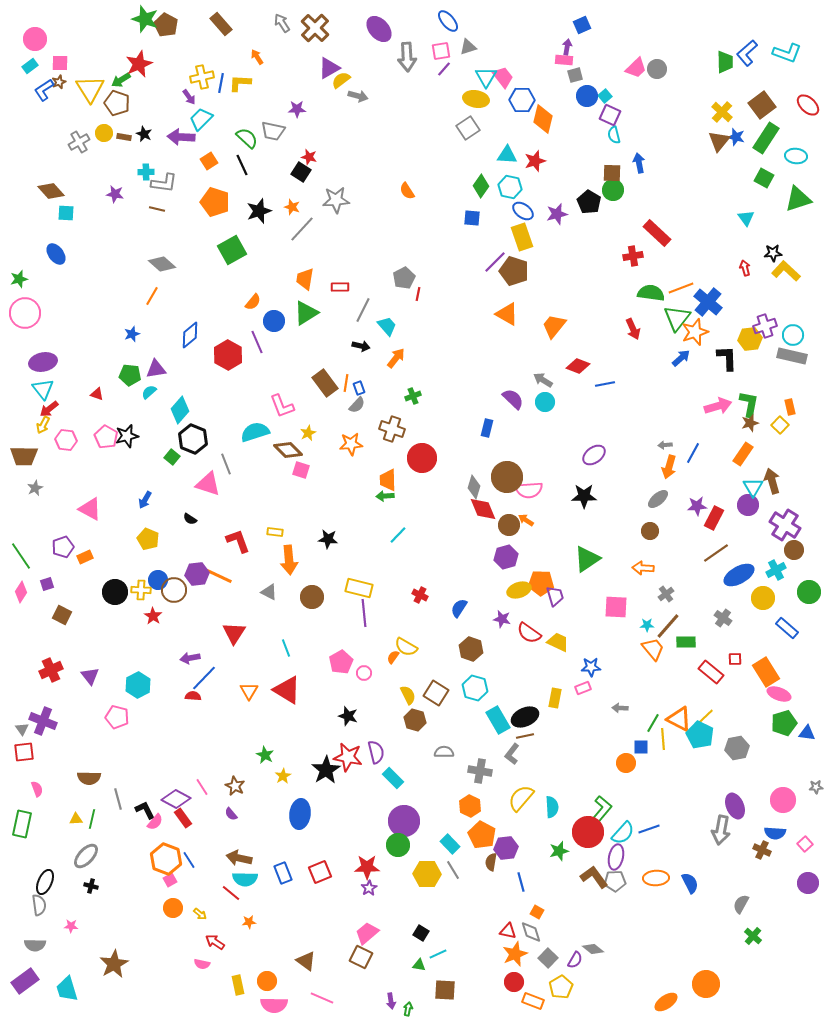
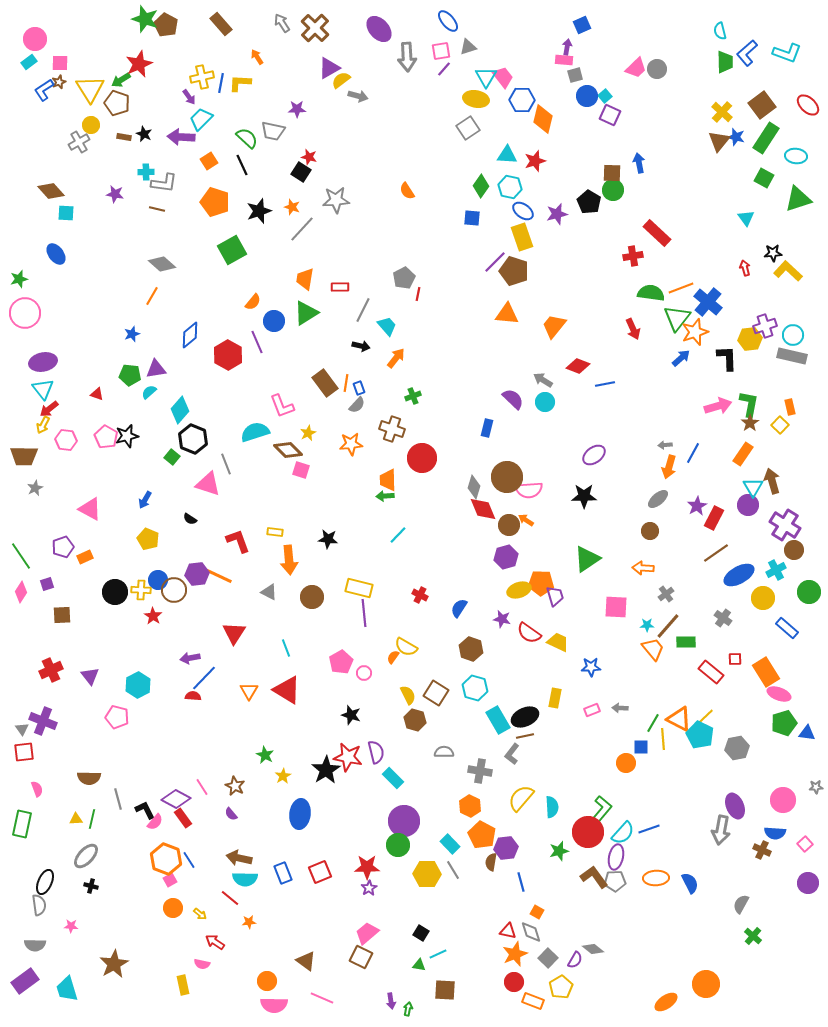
cyan rectangle at (30, 66): moved 1 px left, 4 px up
yellow circle at (104, 133): moved 13 px left, 8 px up
cyan semicircle at (614, 135): moved 106 px right, 104 px up
yellow L-shape at (786, 271): moved 2 px right
orange triangle at (507, 314): rotated 25 degrees counterclockwise
brown star at (750, 423): rotated 18 degrees counterclockwise
purple star at (697, 506): rotated 24 degrees counterclockwise
brown square at (62, 615): rotated 30 degrees counterclockwise
pink rectangle at (583, 688): moved 9 px right, 22 px down
black star at (348, 716): moved 3 px right, 1 px up
red line at (231, 893): moved 1 px left, 5 px down
yellow rectangle at (238, 985): moved 55 px left
